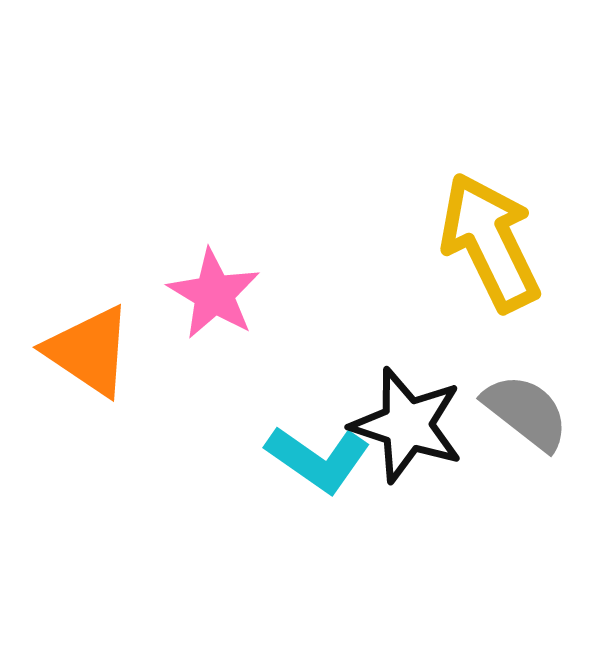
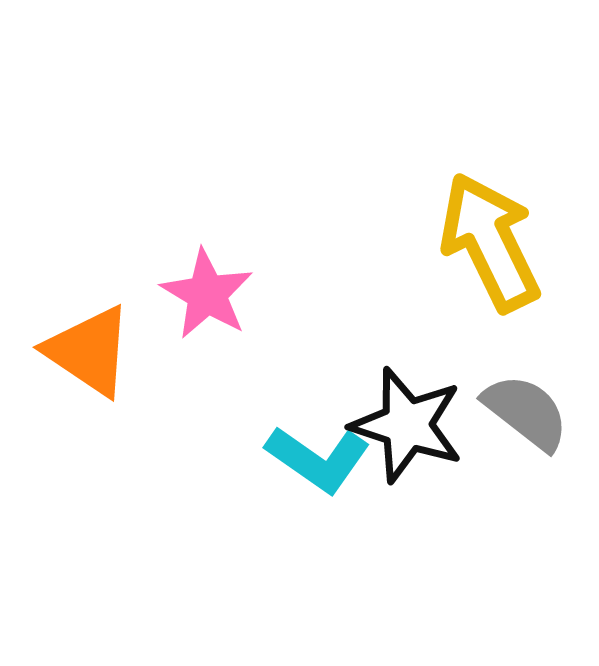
pink star: moved 7 px left
